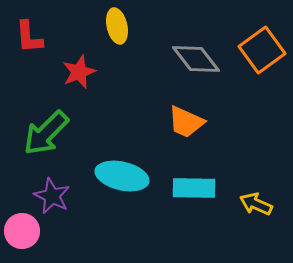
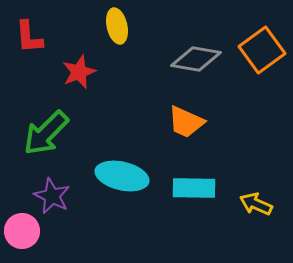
gray diamond: rotated 42 degrees counterclockwise
